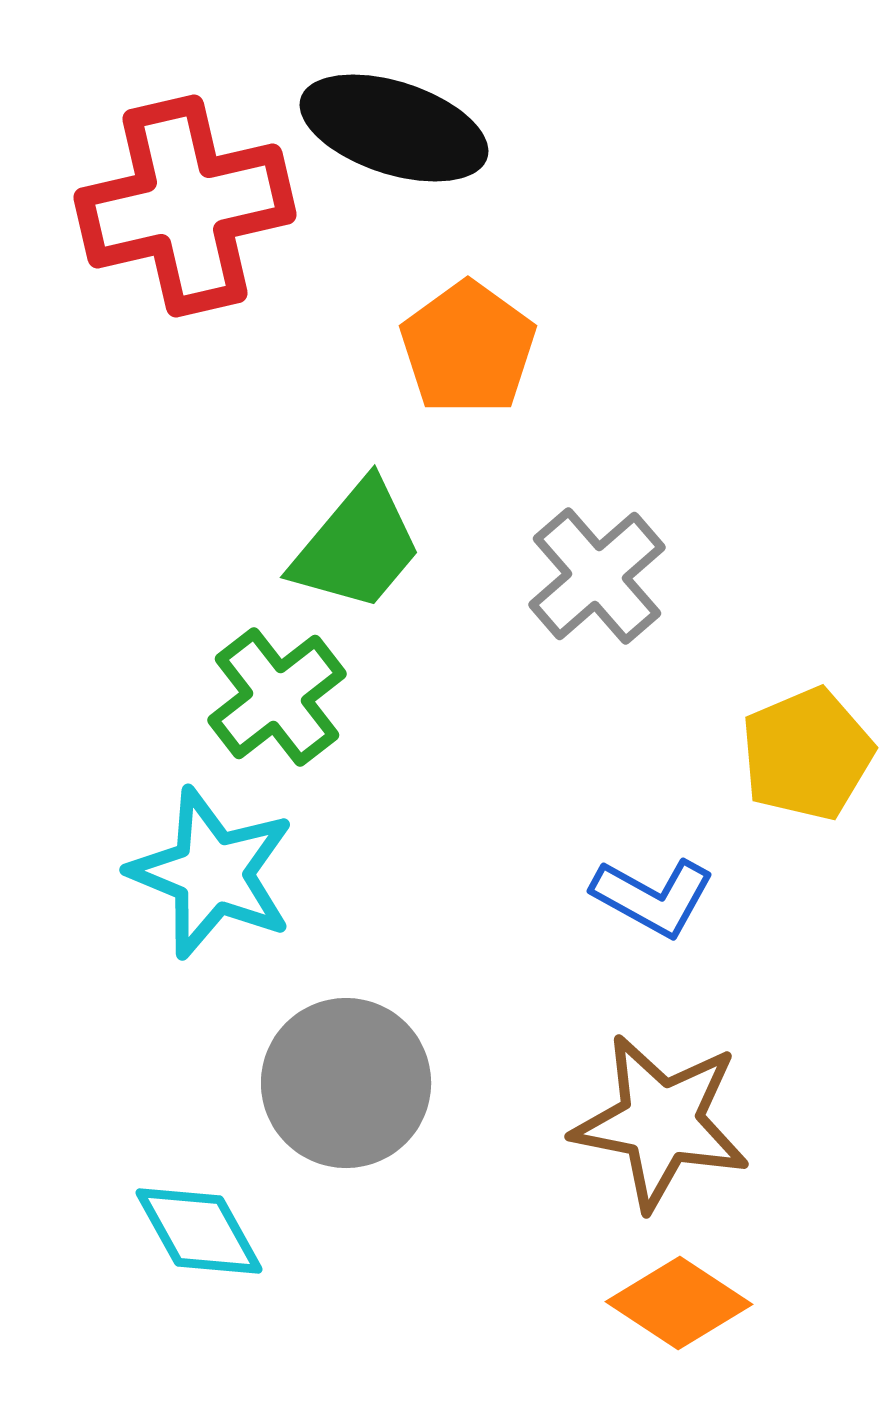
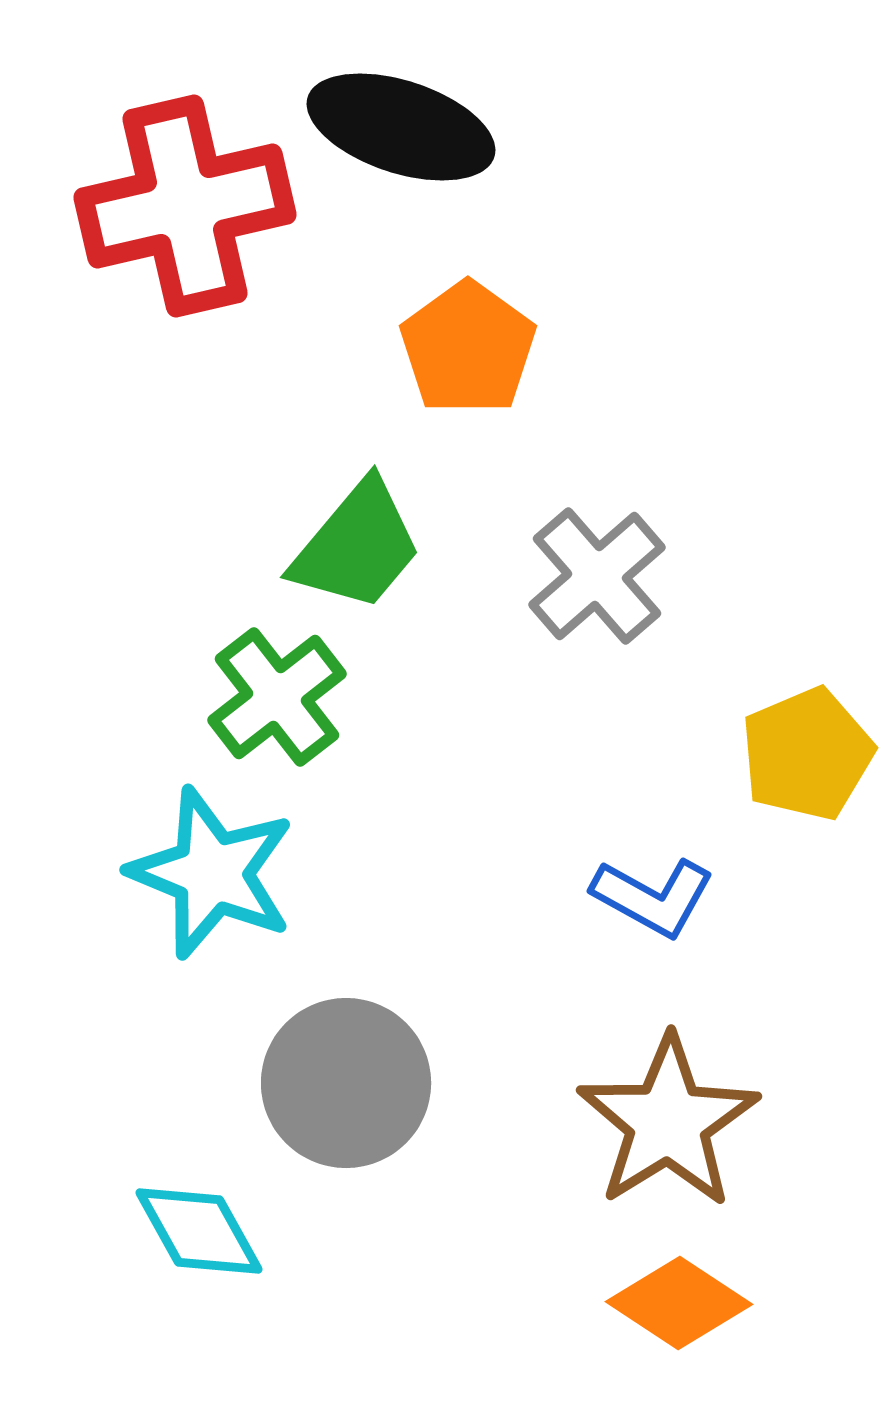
black ellipse: moved 7 px right, 1 px up
brown star: moved 7 px right; rotated 29 degrees clockwise
